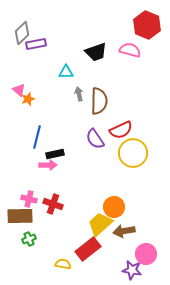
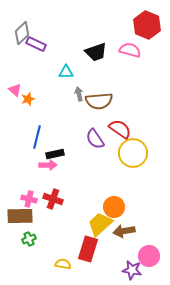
purple rectangle: rotated 36 degrees clockwise
pink triangle: moved 4 px left
brown semicircle: rotated 84 degrees clockwise
red semicircle: moved 1 px left, 1 px up; rotated 120 degrees counterclockwise
red cross: moved 5 px up
red rectangle: rotated 35 degrees counterclockwise
pink circle: moved 3 px right, 2 px down
